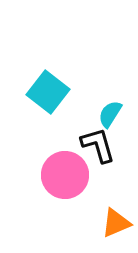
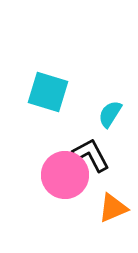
cyan square: rotated 21 degrees counterclockwise
black L-shape: moved 7 px left, 10 px down; rotated 12 degrees counterclockwise
orange triangle: moved 3 px left, 15 px up
